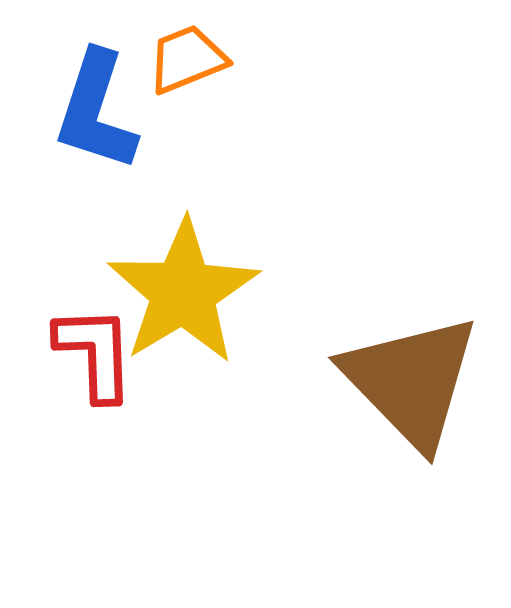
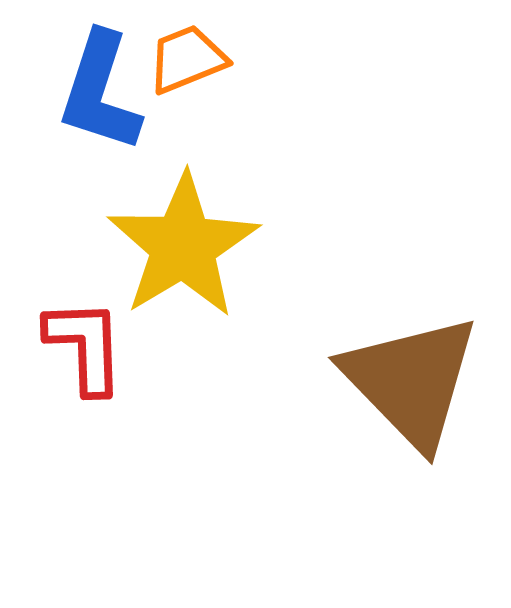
blue L-shape: moved 4 px right, 19 px up
yellow star: moved 46 px up
red L-shape: moved 10 px left, 7 px up
